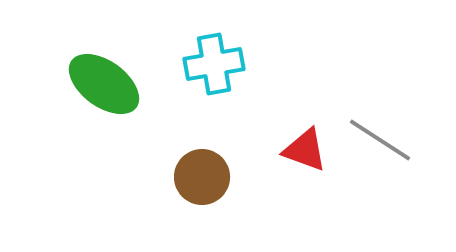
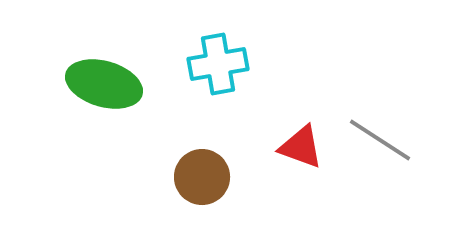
cyan cross: moved 4 px right
green ellipse: rotated 20 degrees counterclockwise
red triangle: moved 4 px left, 3 px up
